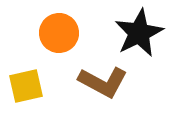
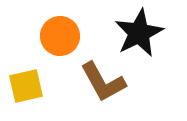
orange circle: moved 1 px right, 3 px down
brown L-shape: rotated 33 degrees clockwise
